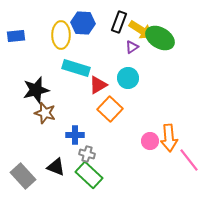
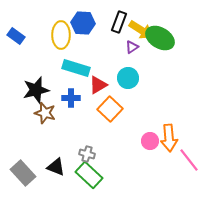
blue rectangle: rotated 42 degrees clockwise
blue cross: moved 4 px left, 37 px up
gray rectangle: moved 3 px up
